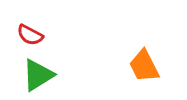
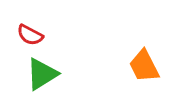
green triangle: moved 4 px right, 1 px up
